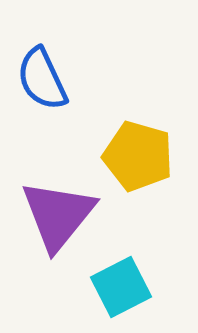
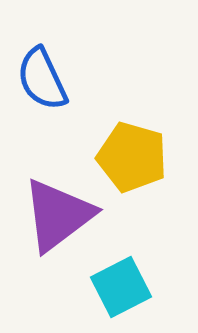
yellow pentagon: moved 6 px left, 1 px down
purple triangle: rotated 14 degrees clockwise
